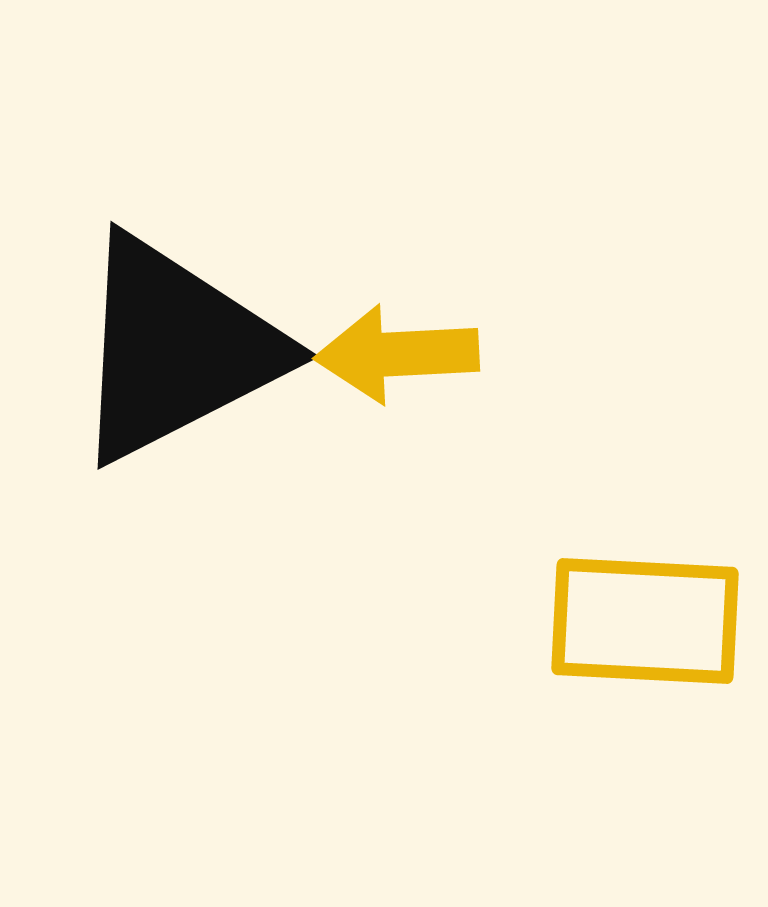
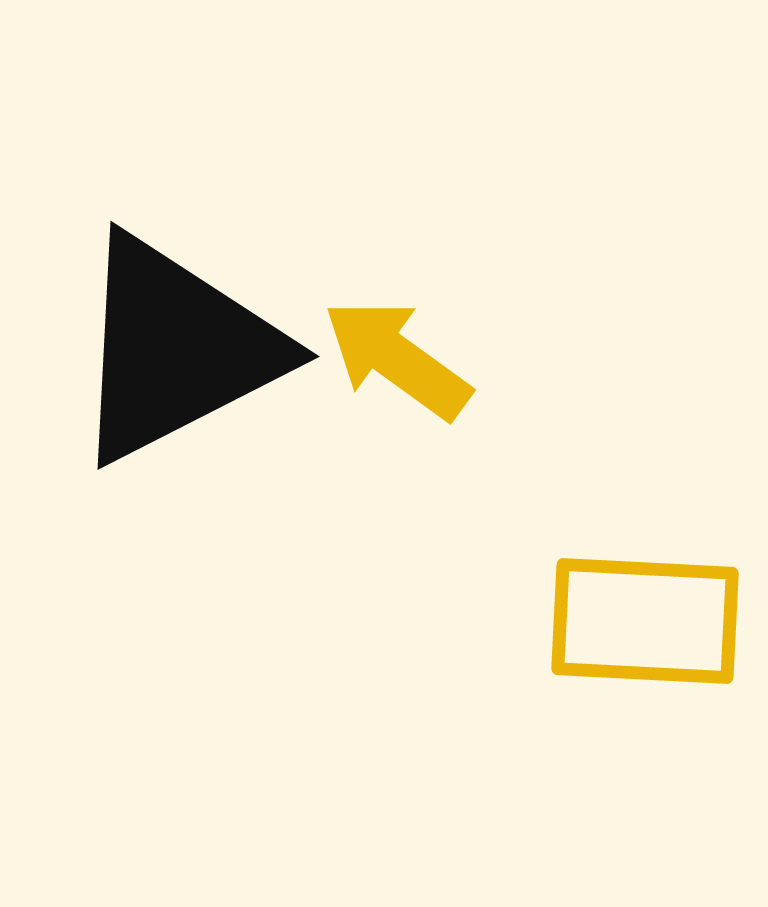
yellow arrow: moved 5 px down; rotated 39 degrees clockwise
